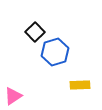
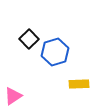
black square: moved 6 px left, 7 px down
yellow rectangle: moved 1 px left, 1 px up
